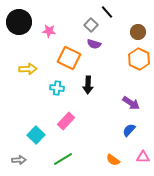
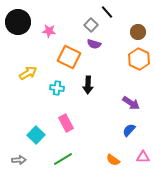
black circle: moved 1 px left
orange square: moved 1 px up
yellow arrow: moved 4 px down; rotated 30 degrees counterclockwise
pink rectangle: moved 2 px down; rotated 72 degrees counterclockwise
